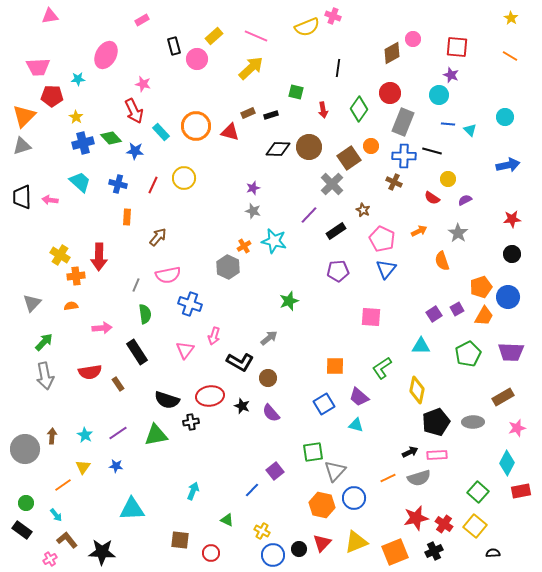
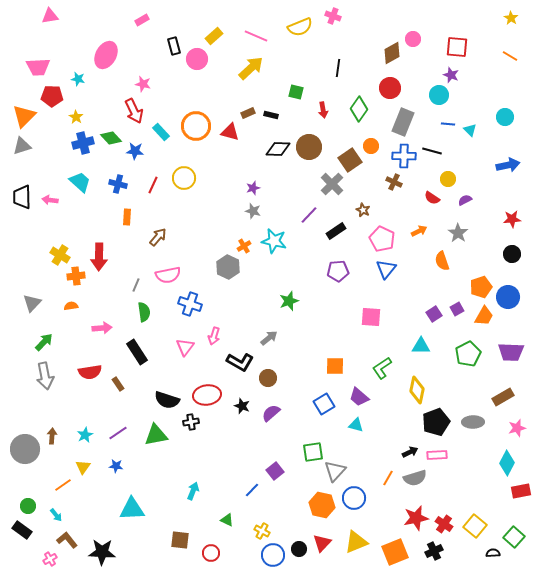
yellow semicircle at (307, 27): moved 7 px left
cyan star at (78, 79): rotated 16 degrees clockwise
red circle at (390, 93): moved 5 px up
black rectangle at (271, 115): rotated 32 degrees clockwise
brown square at (349, 158): moved 1 px right, 2 px down
green semicircle at (145, 314): moved 1 px left, 2 px up
pink triangle at (185, 350): moved 3 px up
red ellipse at (210, 396): moved 3 px left, 1 px up
purple semicircle at (271, 413): rotated 90 degrees clockwise
cyan star at (85, 435): rotated 14 degrees clockwise
orange line at (388, 478): rotated 35 degrees counterclockwise
gray semicircle at (419, 478): moved 4 px left
green square at (478, 492): moved 36 px right, 45 px down
green circle at (26, 503): moved 2 px right, 3 px down
